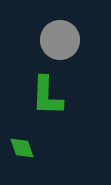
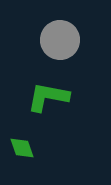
green L-shape: moved 1 px right, 1 px down; rotated 99 degrees clockwise
